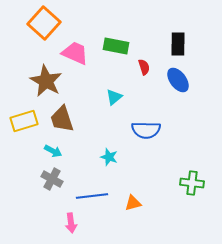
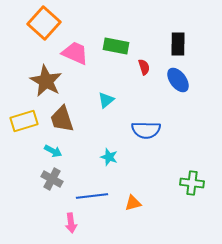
cyan triangle: moved 8 px left, 3 px down
